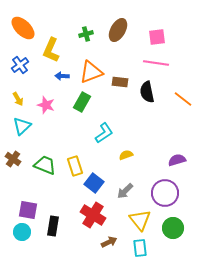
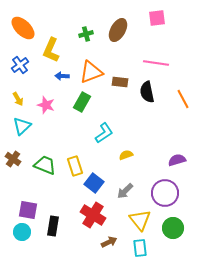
pink square: moved 19 px up
orange line: rotated 24 degrees clockwise
